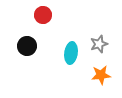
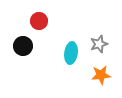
red circle: moved 4 px left, 6 px down
black circle: moved 4 px left
